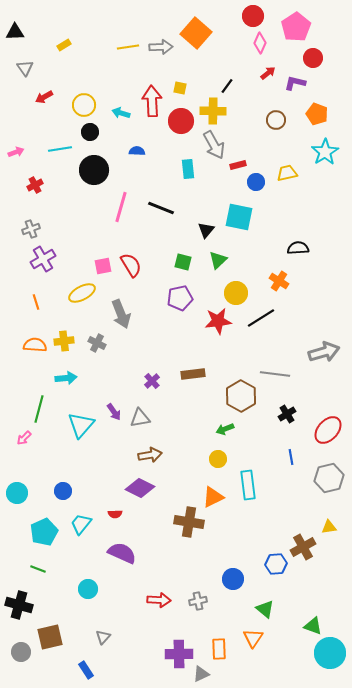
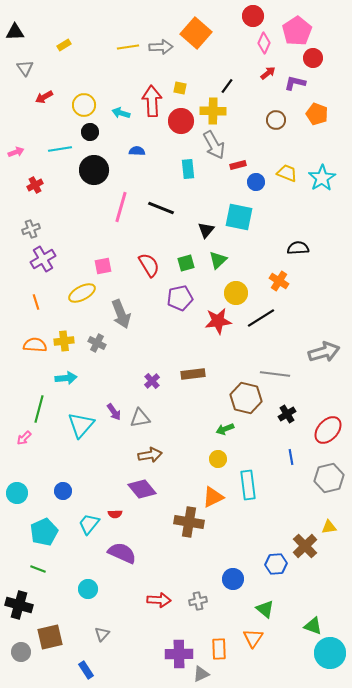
pink pentagon at (296, 27): moved 1 px right, 4 px down
pink diamond at (260, 43): moved 4 px right
cyan star at (325, 152): moved 3 px left, 26 px down
yellow trapezoid at (287, 173): rotated 35 degrees clockwise
green square at (183, 262): moved 3 px right, 1 px down; rotated 30 degrees counterclockwise
red semicircle at (131, 265): moved 18 px right
brown hexagon at (241, 396): moved 5 px right, 2 px down; rotated 16 degrees counterclockwise
purple diamond at (140, 488): moved 2 px right, 1 px down; rotated 24 degrees clockwise
cyan trapezoid at (81, 524): moved 8 px right
brown cross at (303, 547): moved 2 px right, 1 px up; rotated 15 degrees counterclockwise
gray triangle at (103, 637): moved 1 px left, 3 px up
